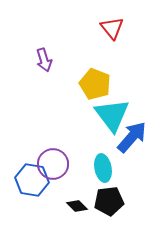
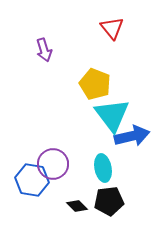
purple arrow: moved 10 px up
blue arrow: moved 1 px up; rotated 36 degrees clockwise
